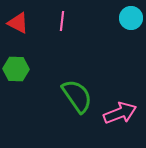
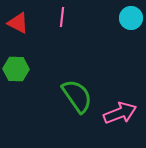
pink line: moved 4 px up
